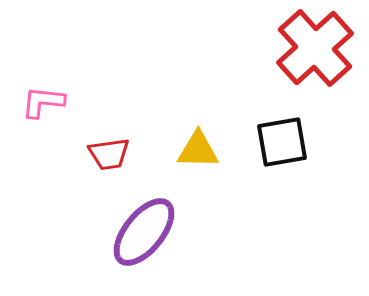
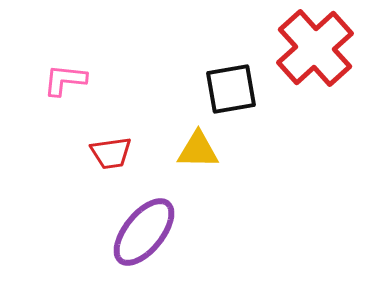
pink L-shape: moved 22 px right, 22 px up
black square: moved 51 px left, 53 px up
red trapezoid: moved 2 px right, 1 px up
